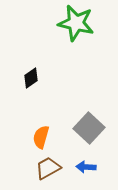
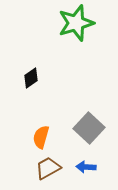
green star: rotated 30 degrees counterclockwise
